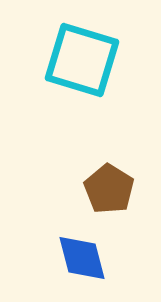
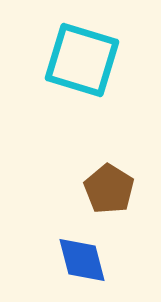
blue diamond: moved 2 px down
